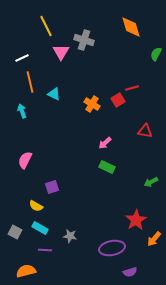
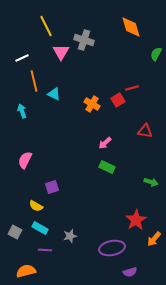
orange line: moved 4 px right, 1 px up
green arrow: rotated 136 degrees counterclockwise
gray star: rotated 24 degrees counterclockwise
